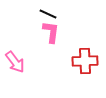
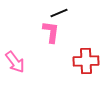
black line: moved 11 px right, 1 px up; rotated 48 degrees counterclockwise
red cross: moved 1 px right
